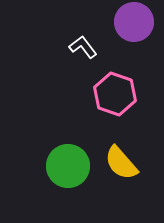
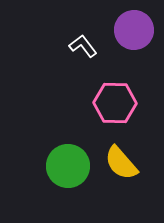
purple circle: moved 8 px down
white L-shape: moved 1 px up
pink hexagon: moved 9 px down; rotated 18 degrees counterclockwise
